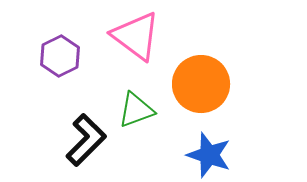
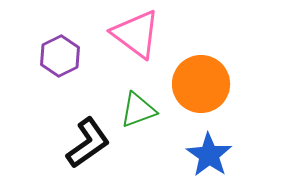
pink triangle: moved 2 px up
green triangle: moved 2 px right
black L-shape: moved 2 px right, 3 px down; rotated 10 degrees clockwise
blue star: rotated 15 degrees clockwise
